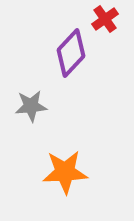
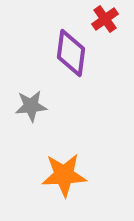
purple diamond: rotated 36 degrees counterclockwise
orange star: moved 1 px left, 3 px down
